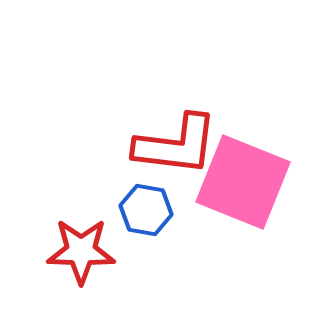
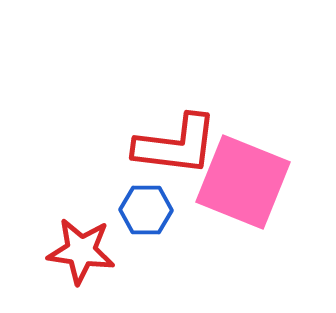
blue hexagon: rotated 9 degrees counterclockwise
red star: rotated 6 degrees clockwise
